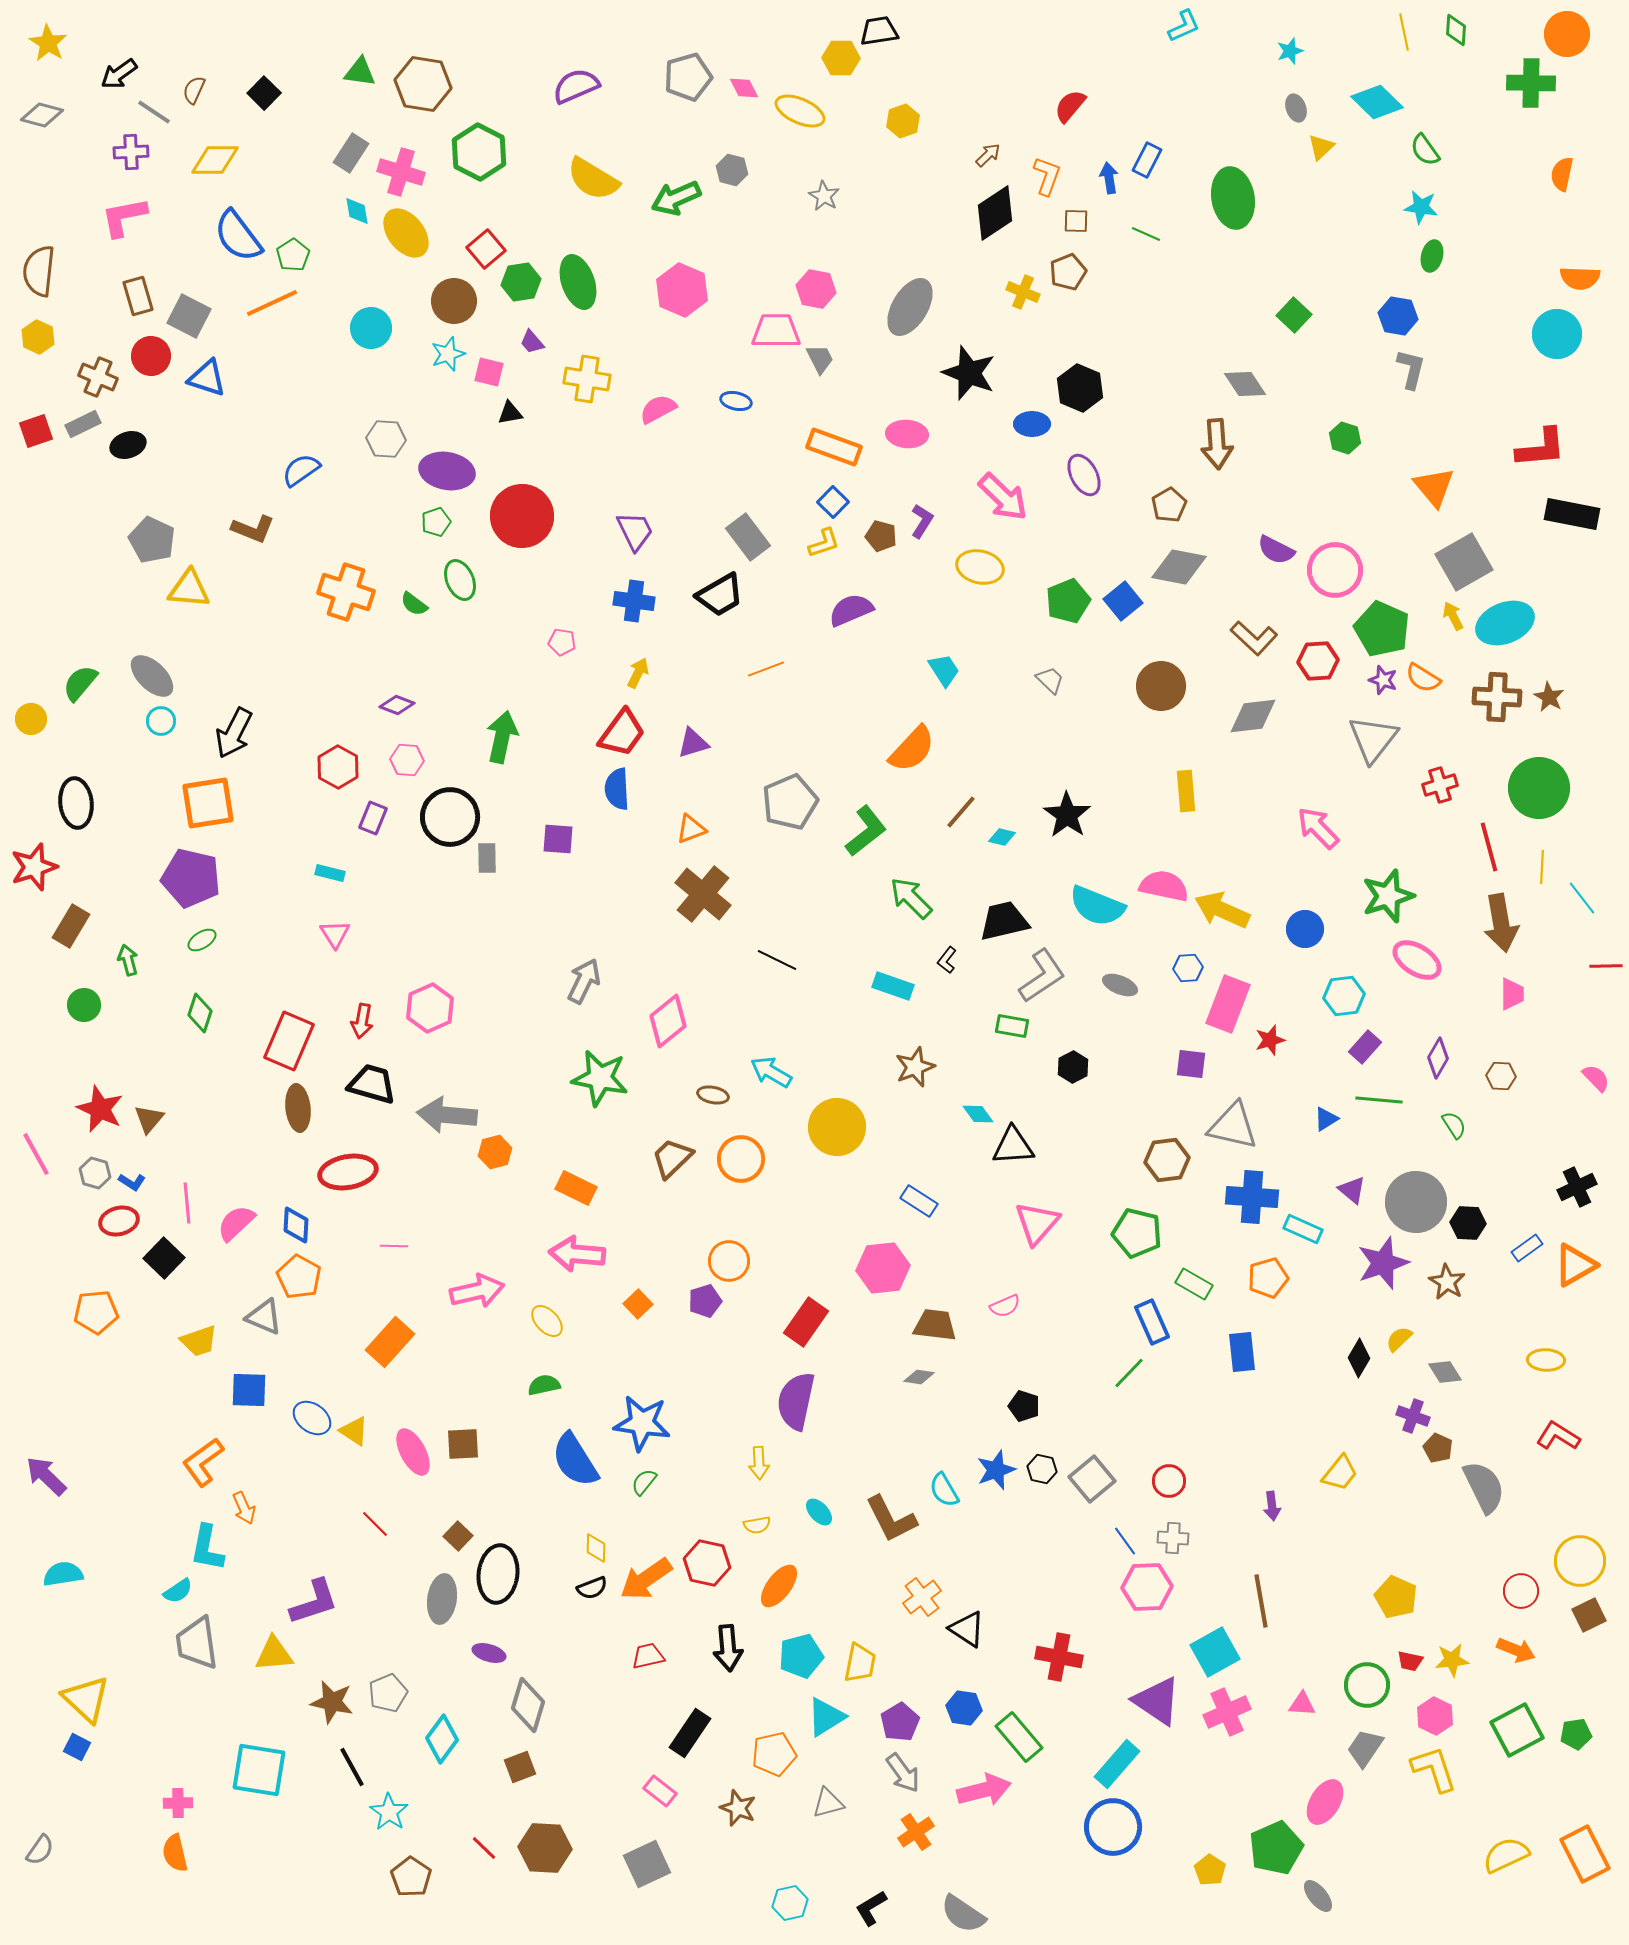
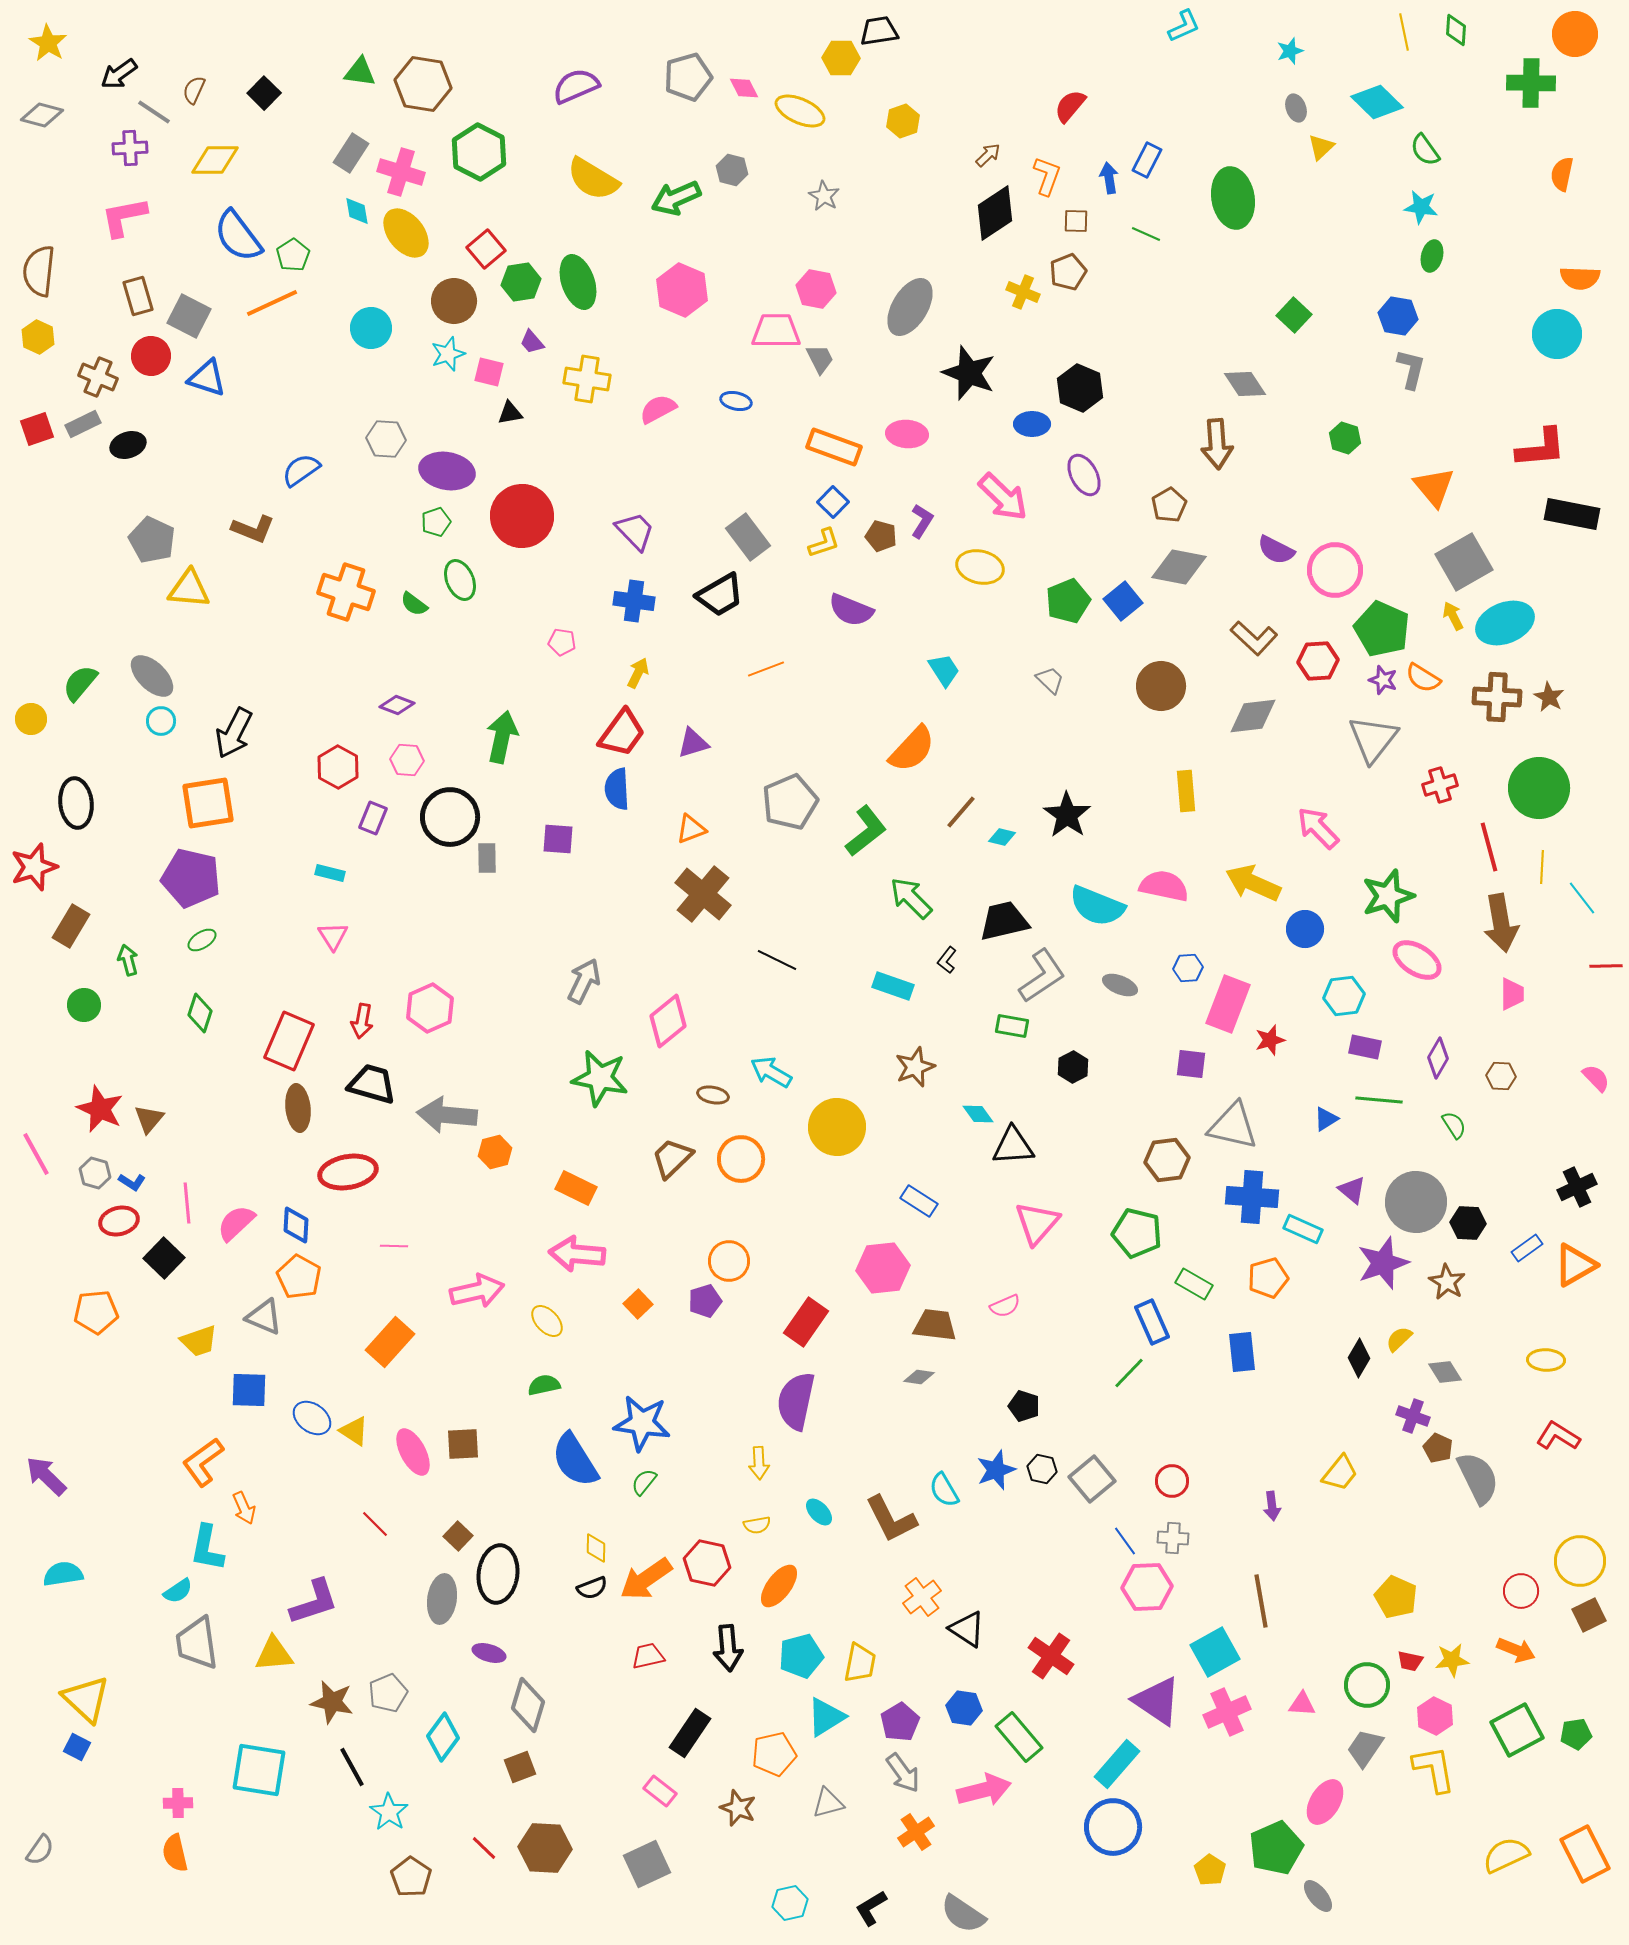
orange circle at (1567, 34): moved 8 px right
purple cross at (131, 152): moved 1 px left, 4 px up
red square at (36, 431): moved 1 px right, 2 px up
purple trapezoid at (635, 531): rotated 18 degrees counterclockwise
purple semicircle at (851, 610): rotated 135 degrees counterclockwise
yellow arrow at (1222, 910): moved 31 px right, 27 px up
pink triangle at (335, 934): moved 2 px left, 2 px down
purple rectangle at (1365, 1047): rotated 60 degrees clockwise
red circle at (1169, 1481): moved 3 px right
gray semicircle at (1484, 1487): moved 6 px left, 9 px up
red cross at (1059, 1657): moved 8 px left, 1 px up; rotated 24 degrees clockwise
cyan diamond at (442, 1739): moved 1 px right, 2 px up
yellow L-shape at (1434, 1769): rotated 8 degrees clockwise
